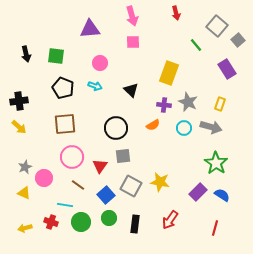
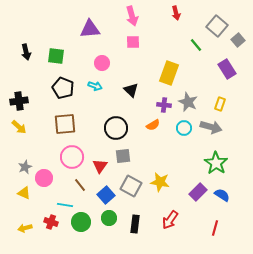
black arrow at (26, 54): moved 2 px up
pink circle at (100, 63): moved 2 px right
brown line at (78, 185): moved 2 px right; rotated 16 degrees clockwise
